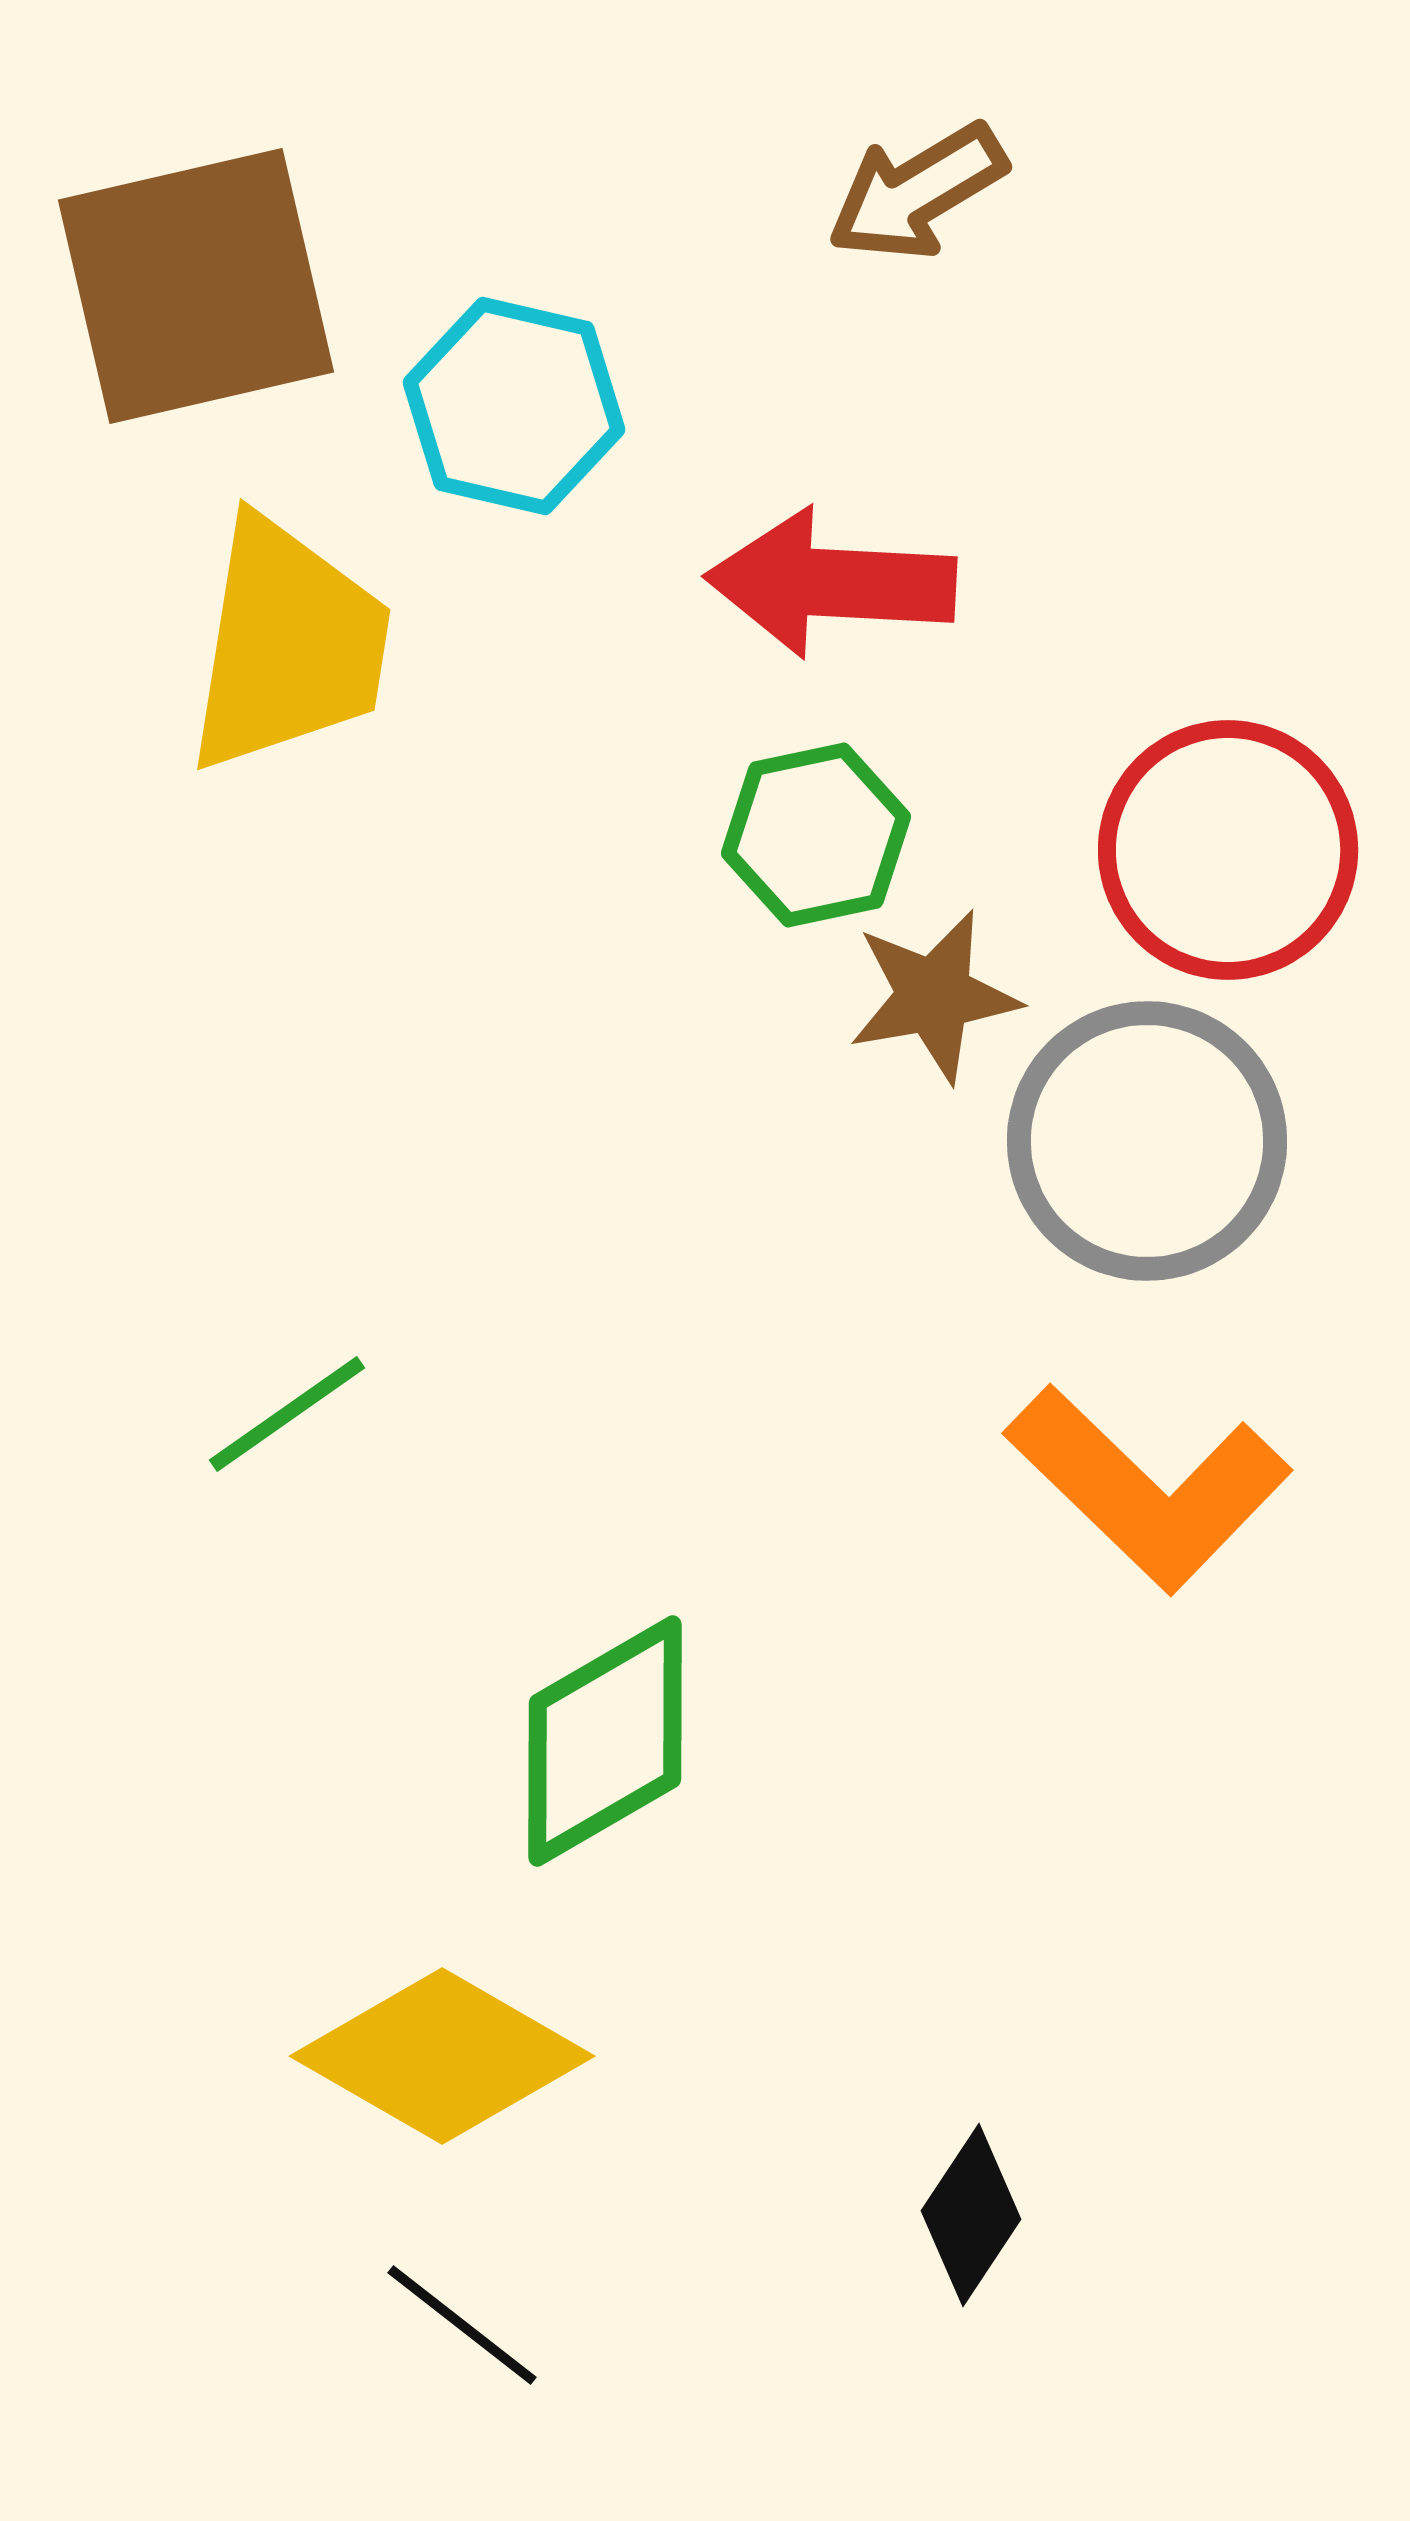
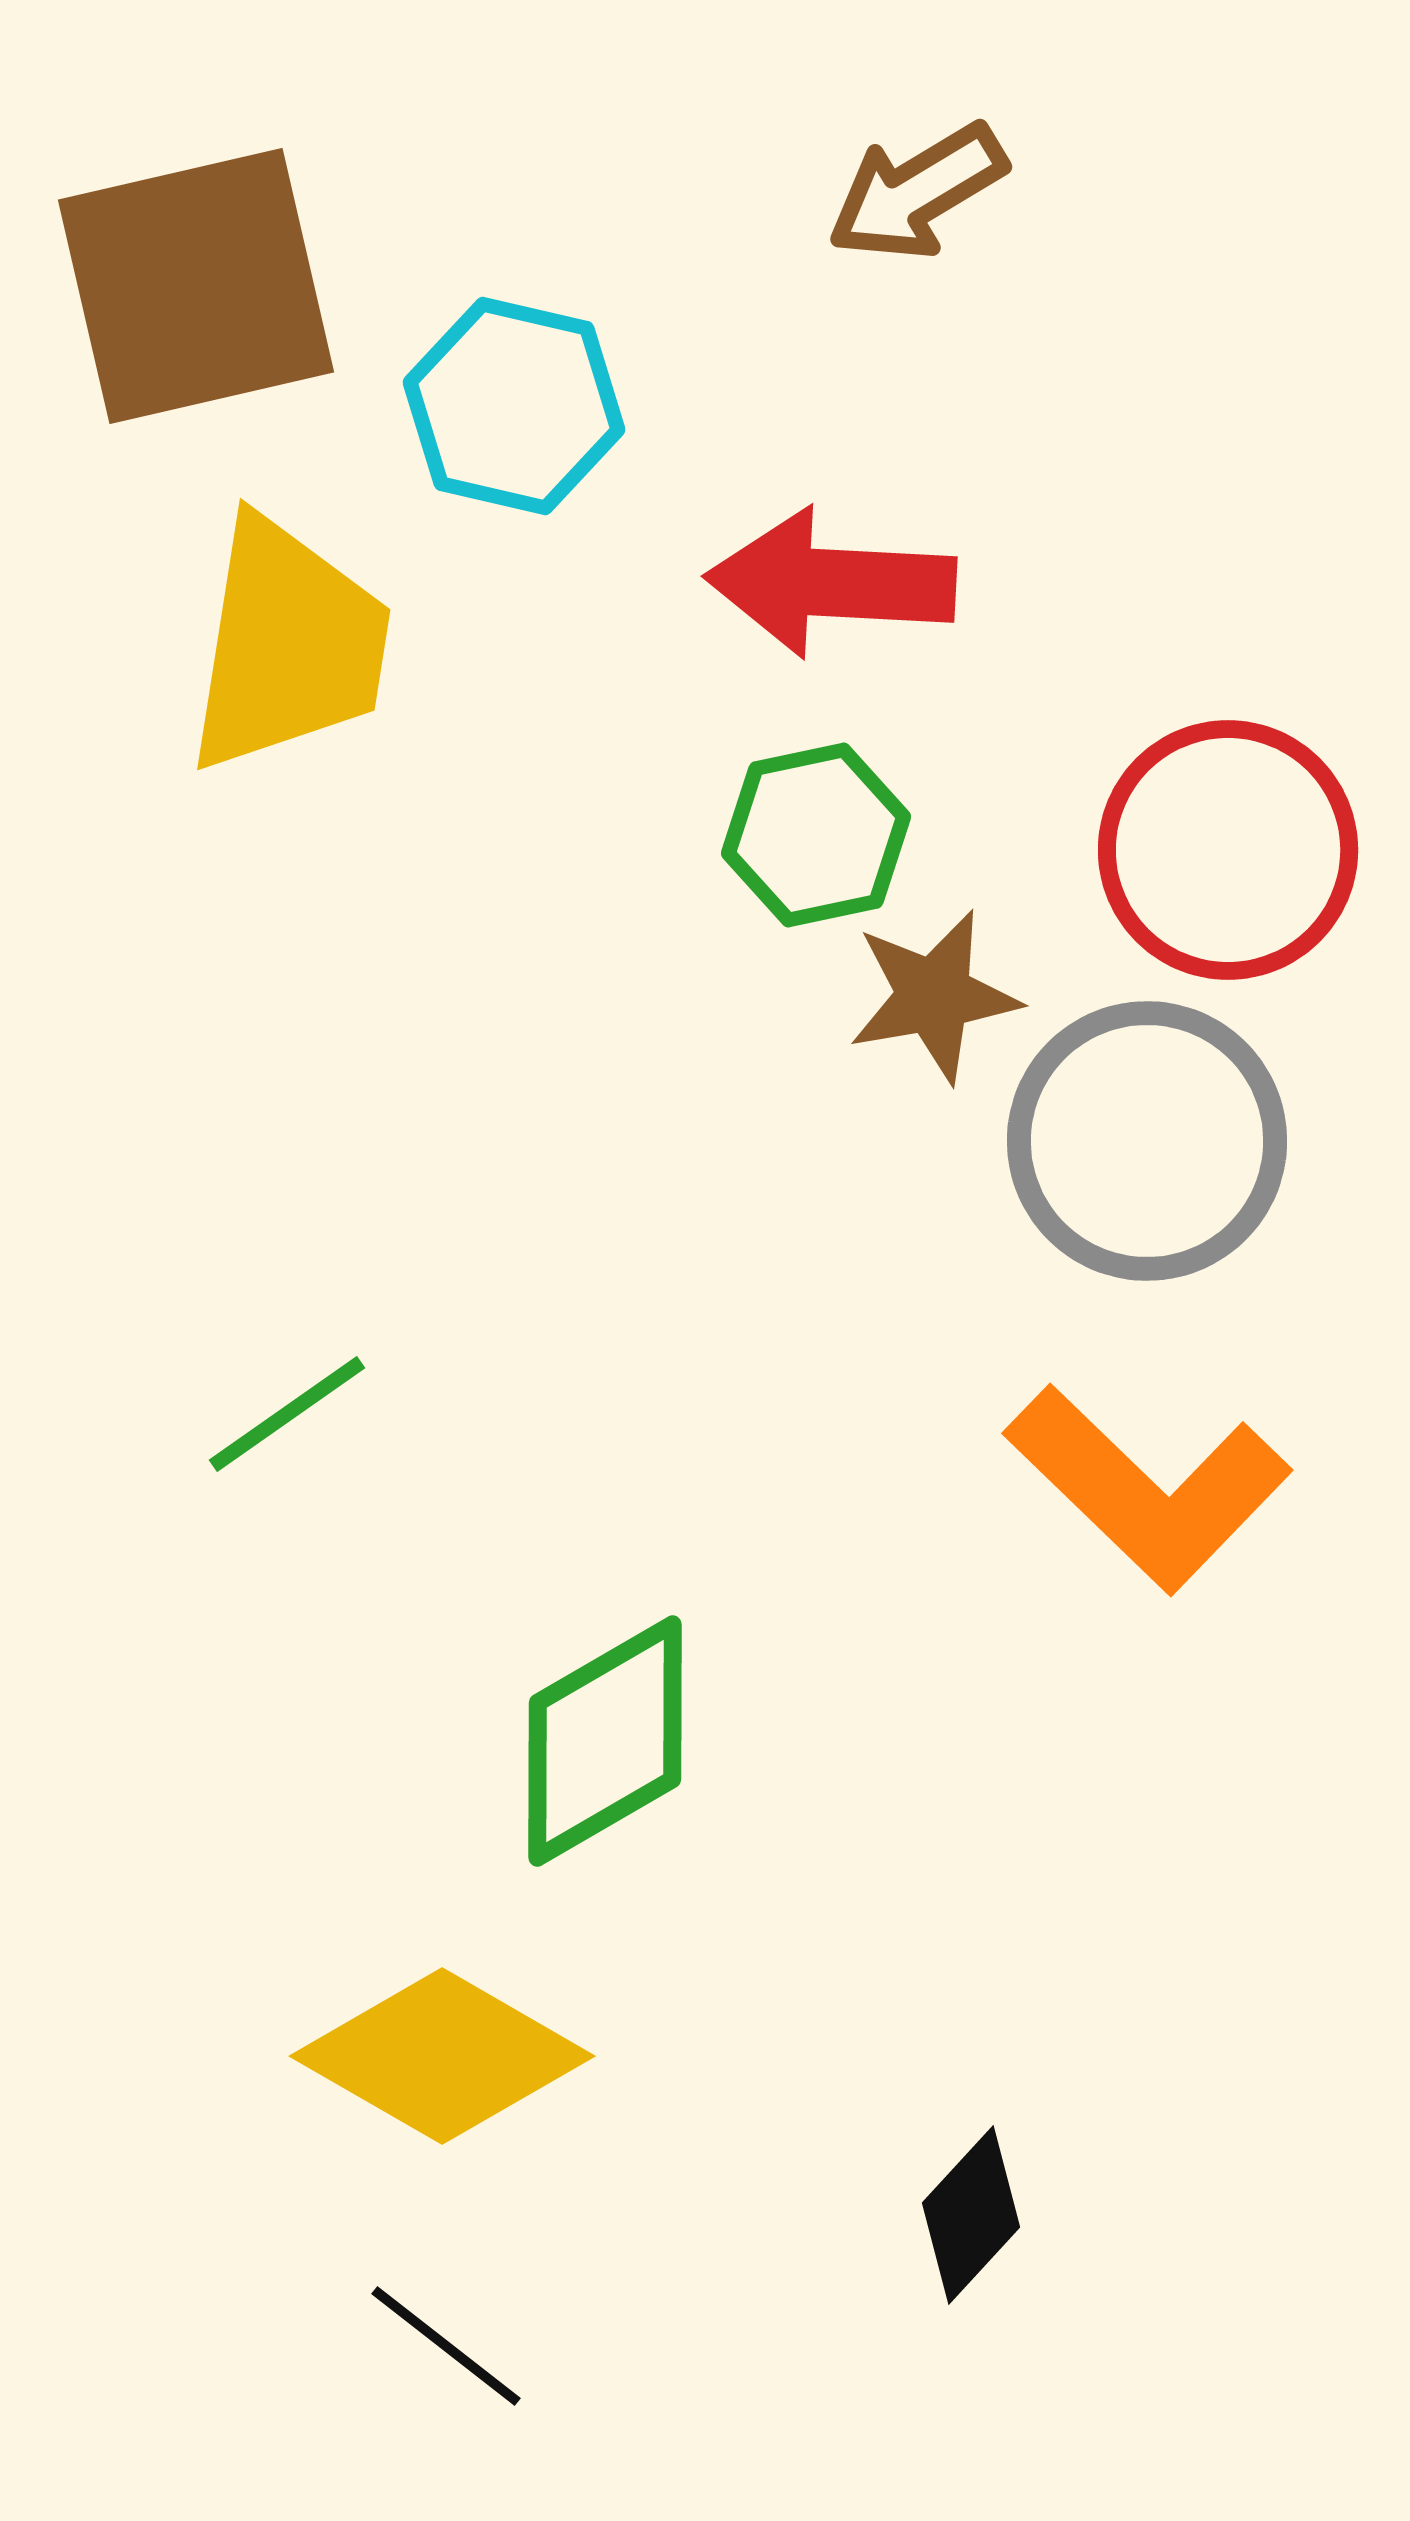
black diamond: rotated 9 degrees clockwise
black line: moved 16 px left, 21 px down
